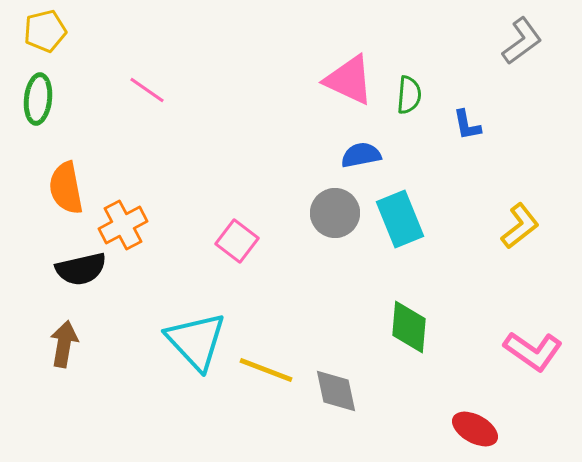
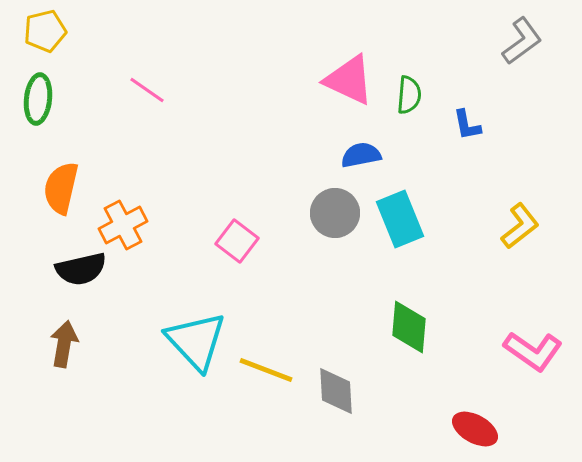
orange semicircle: moved 5 px left; rotated 24 degrees clockwise
gray diamond: rotated 9 degrees clockwise
